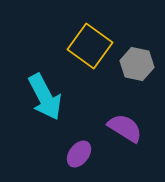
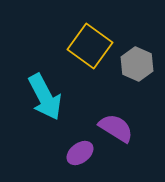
gray hexagon: rotated 12 degrees clockwise
purple semicircle: moved 9 px left
purple ellipse: moved 1 px right, 1 px up; rotated 16 degrees clockwise
